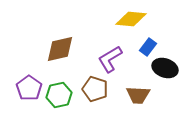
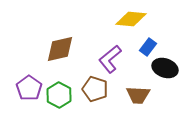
purple L-shape: rotated 8 degrees counterclockwise
green hexagon: rotated 20 degrees counterclockwise
